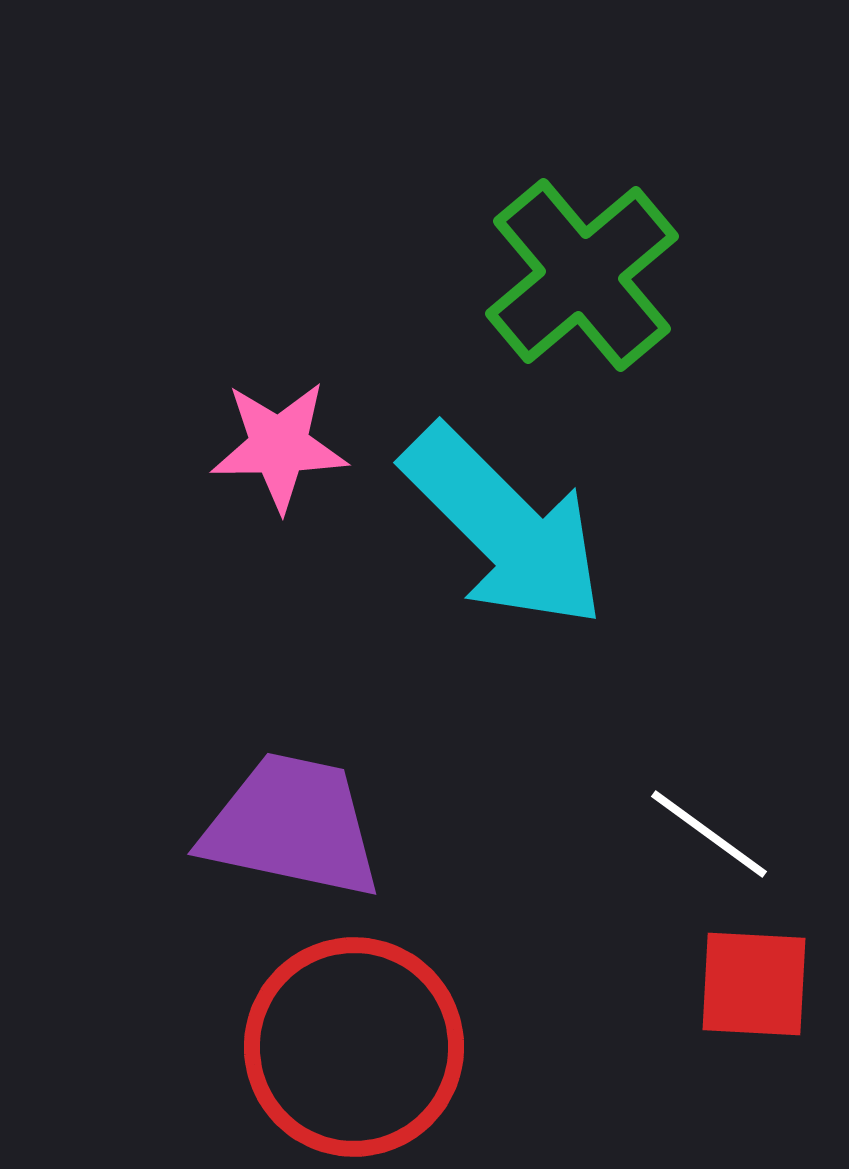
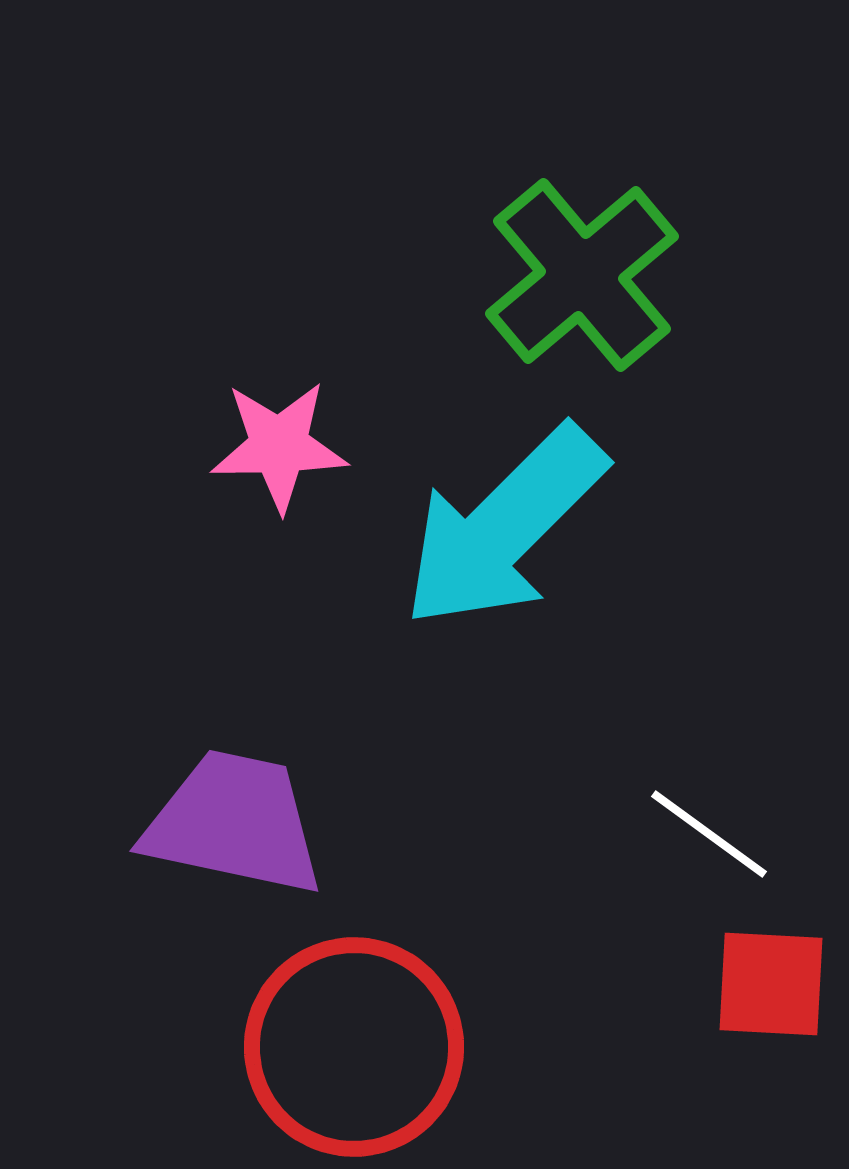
cyan arrow: rotated 90 degrees clockwise
purple trapezoid: moved 58 px left, 3 px up
red square: moved 17 px right
